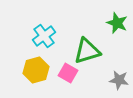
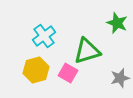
gray star: moved 1 px right, 2 px up; rotated 24 degrees counterclockwise
